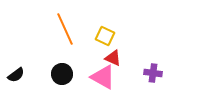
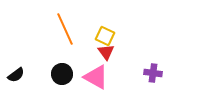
red triangle: moved 7 px left, 6 px up; rotated 30 degrees clockwise
pink triangle: moved 7 px left
